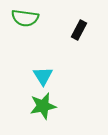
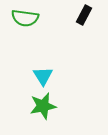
black rectangle: moved 5 px right, 15 px up
